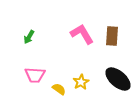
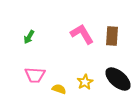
yellow star: moved 4 px right
yellow semicircle: rotated 16 degrees counterclockwise
